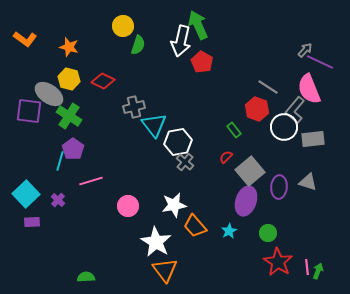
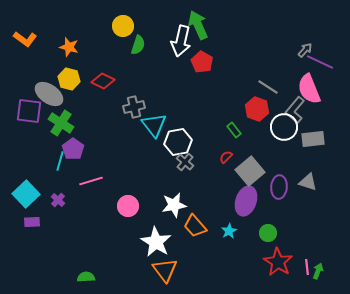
green cross at (69, 116): moved 8 px left, 7 px down
